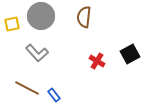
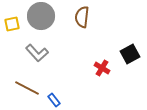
brown semicircle: moved 2 px left
red cross: moved 5 px right, 7 px down
blue rectangle: moved 5 px down
